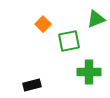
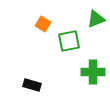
orange square: rotated 14 degrees counterclockwise
green cross: moved 4 px right
black rectangle: rotated 30 degrees clockwise
